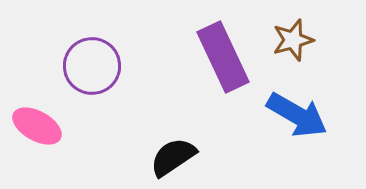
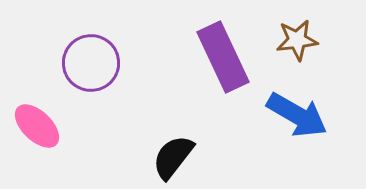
brown star: moved 4 px right; rotated 9 degrees clockwise
purple circle: moved 1 px left, 3 px up
pink ellipse: rotated 15 degrees clockwise
black semicircle: rotated 18 degrees counterclockwise
